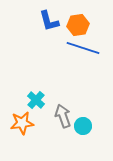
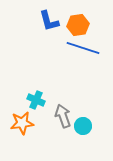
cyan cross: rotated 18 degrees counterclockwise
